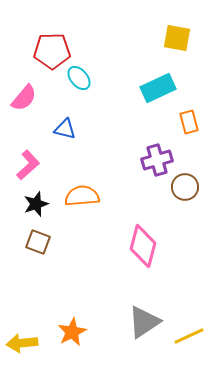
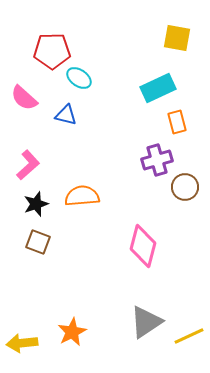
cyan ellipse: rotated 15 degrees counterclockwise
pink semicircle: rotated 92 degrees clockwise
orange rectangle: moved 12 px left
blue triangle: moved 1 px right, 14 px up
gray triangle: moved 2 px right
